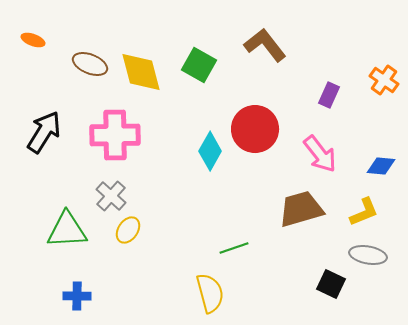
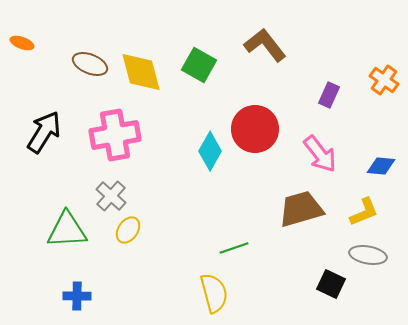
orange ellipse: moved 11 px left, 3 px down
pink cross: rotated 9 degrees counterclockwise
yellow semicircle: moved 4 px right
